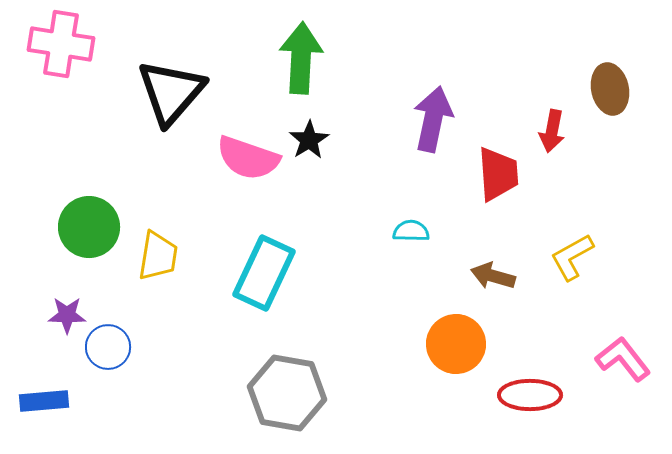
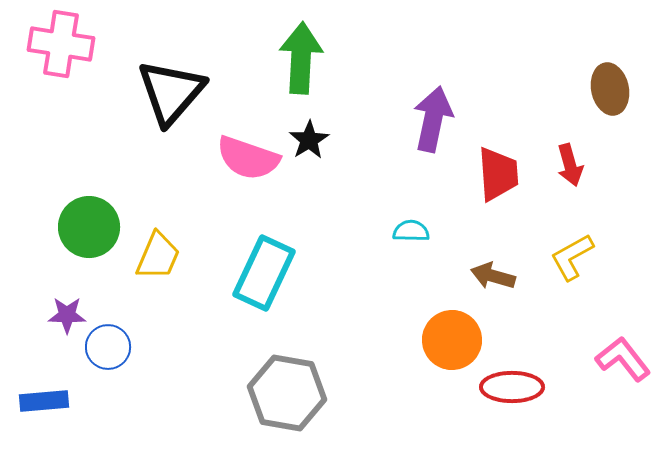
red arrow: moved 18 px right, 34 px down; rotated 27 degrees counterclockwise
yellow trapezoid: rotated 14 degrees clockwise
orange circle: moved 4 px left, 4 px up
red ellipse: moved 18 px left, 8 px up
